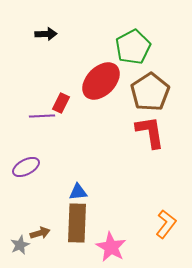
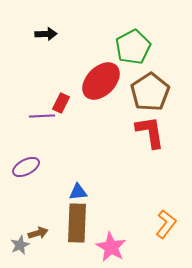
brown arrow: moved 2 px left
